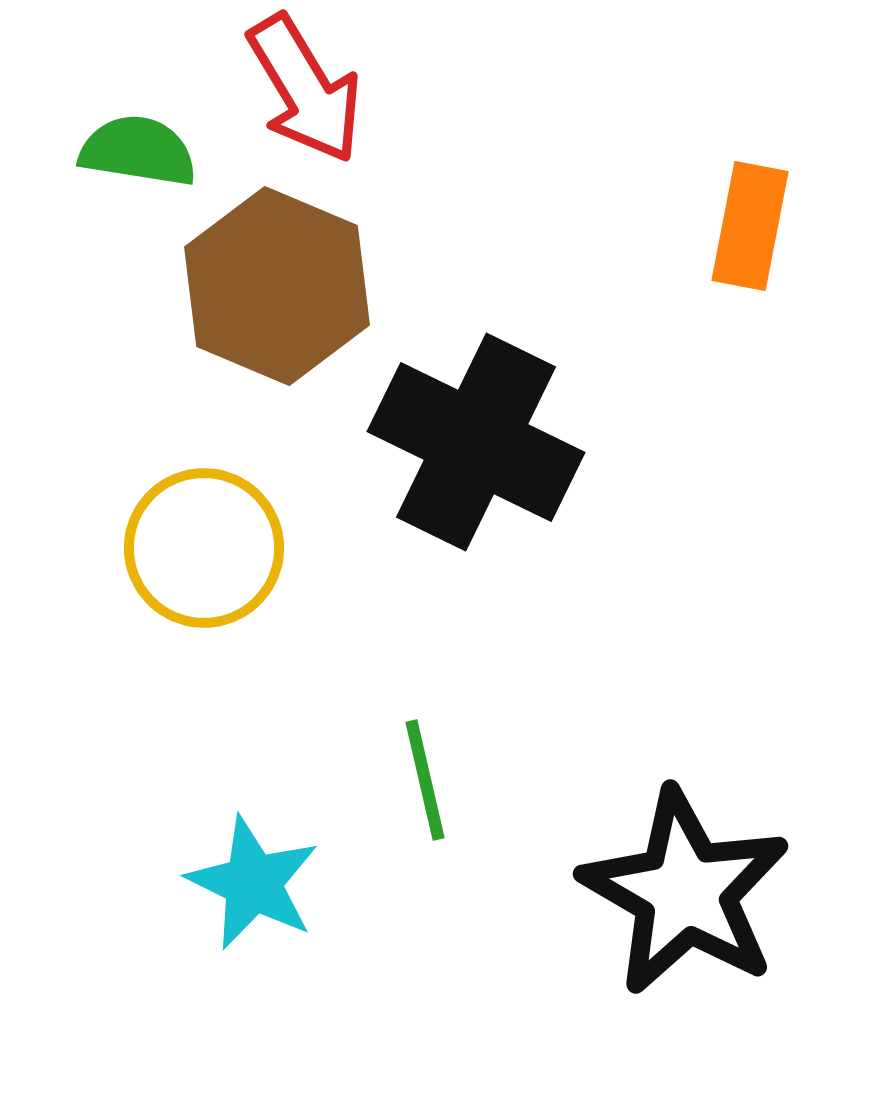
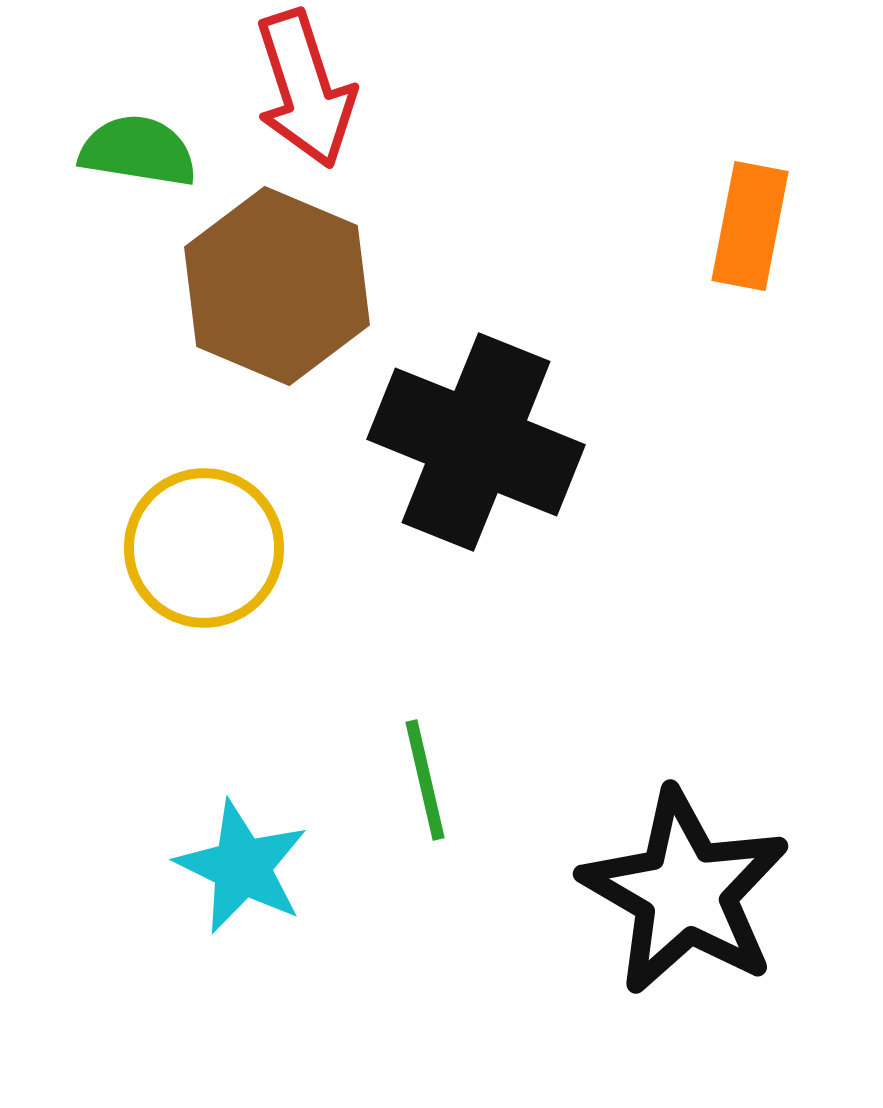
red arrow: rotated 13 degrees clockwise
black cross: rotated 4 degrees counterclockwise
cyan star: moved 11 px left, 16 px up
